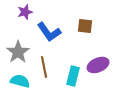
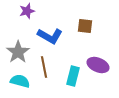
purple star: moved 2 px right, 1 px up
blue L-shape: moved 1 px right, 4 px down; rotated 25 degrees counterclockwise
purple ellipse: rotated 45 degrees clockwise
